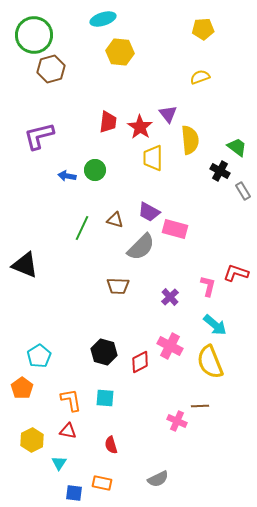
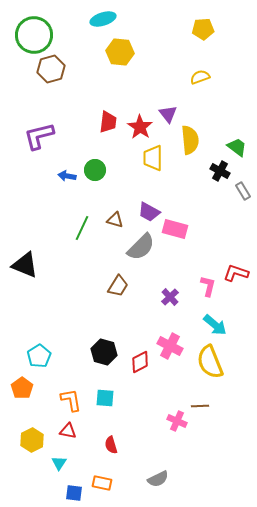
brown trapezoid at (118, 286): rotated 60 degrees counterclockwise
